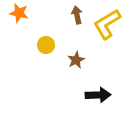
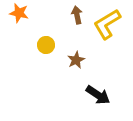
black arrow: rotated 35 degrees clockwise
